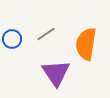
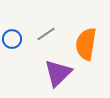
purple triangle: moved 2 px right; rotated 20 degrees clockwise
